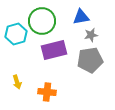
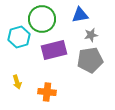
blue triangle: moved 1 px left, 2 px up
green circle: moved 2 px up
cyan hexagon: moved 3 px right, 3 px down
